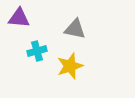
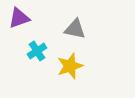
purple triangle: rotated 25 degrees counterclockwise
cyan cross: rotated 18 degrees counterclockwise
